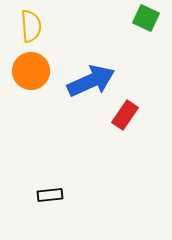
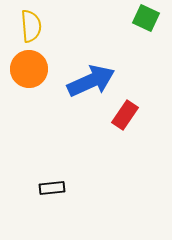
orange circle: moved 2 px left, 2 px up
black rectangle: moved 2 px right, 7 px up
